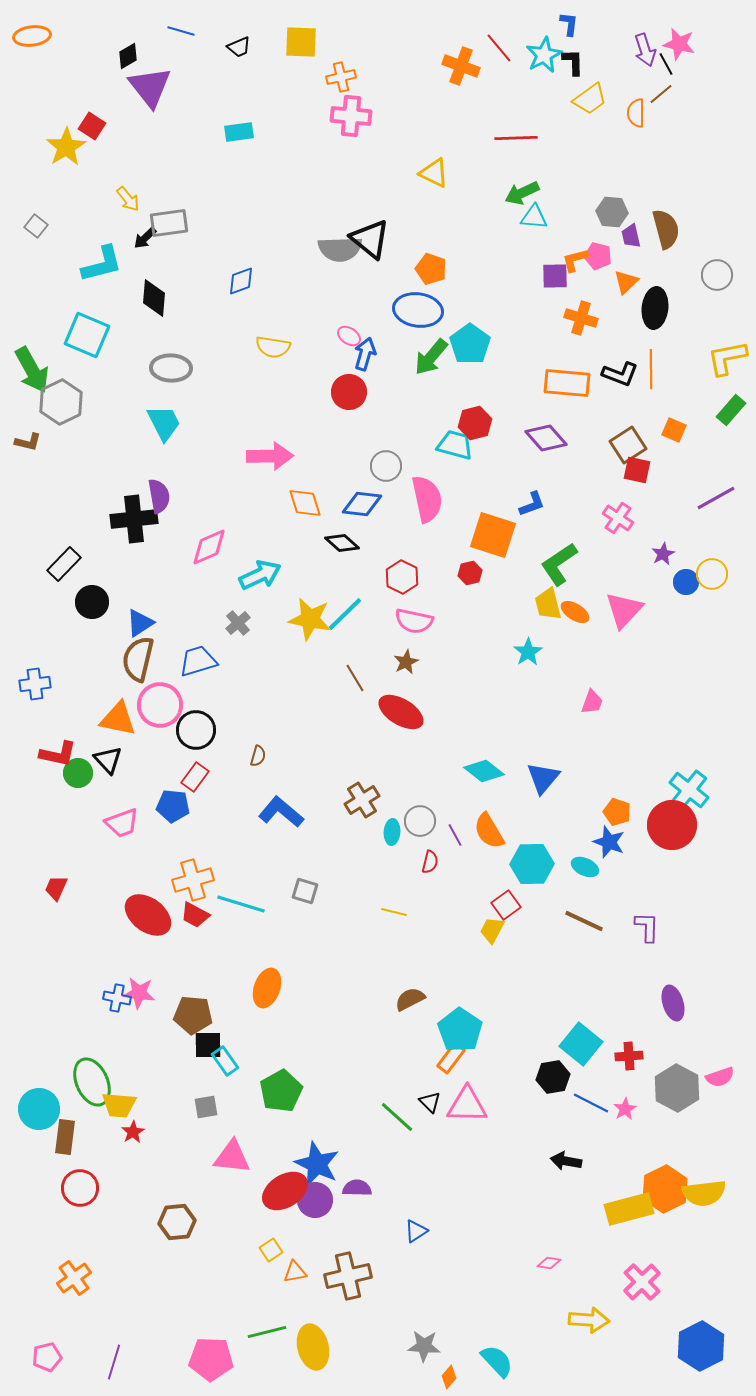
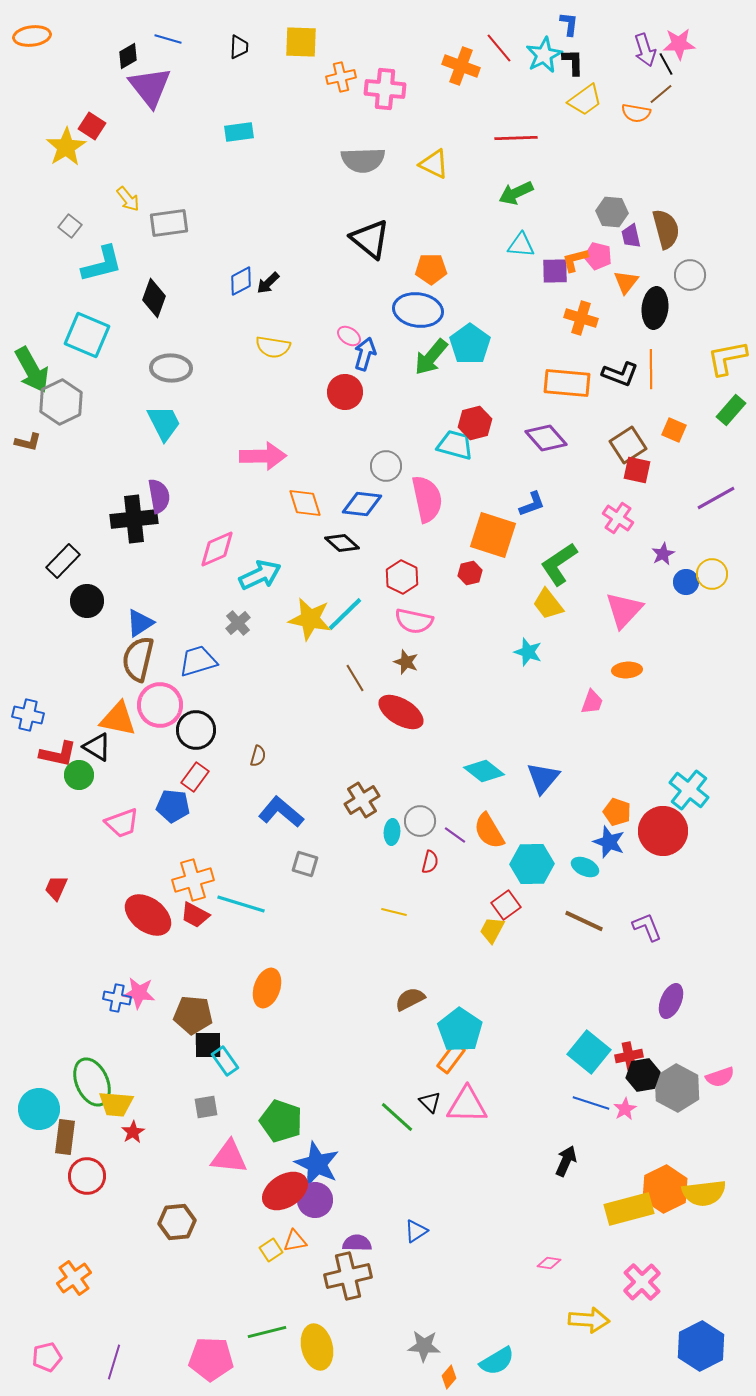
blue line at (181, 31): moved 13 px left, 8 px down
pink star at (679, 44): rotated 16 degrees counterclockwise
black trapezoid at (239, 47): rotated 65 degrees counterclockwise
yellow trapezoid at (590, 99): moved 5 px left, 1 px down
orange semicircle at (636, 113): rotated 80 degrees counterclockwise
pink cross at (351, 116): moved 34 px right, 27 px up
yellow triangle at (434, 173): moved 9 px up
green arrow at (522, 193): moved 6 px left
cyan triangle at (534, 217): moved 13 px left, 28 px down
gray square at (36, 226): moved 34 px right
black arrow at (145, 238): moved 123 px right, 45 px down
gray semicircle at (340, 249): moved 23 px right, 89 px up
orange pentagon at (431, 269): rotated 20 degrees counterclockwise
gray circle at (717, 275): moved 27 px left
purple square at (555, 276): moved 5 px up
blue diamond at (241, 281): rotated 8 degrees counterclockwise
orange triangle at (626, 282): rotated 8 degrees counterclockwise
black diamond at (154, 298): rotated 15 degrees clockwise
red circle at (349, 392): moved 4 px left
pink arrow at (270, 456): moved 7 px left
pink diamond at (209, 547): moved 8 px right, 2 px down
black rectangle at (64, 564): moved 1 px left, 3 px up
black circle at (92, 602): moved 5 px left, 1 px up
yellow trapezoid at (548, 604): rotated 24 degrees counterclockwise
orange ellipse at (575, 612): moved 52 px right, 58 px down; rotated 36 degrees counterclockwise
cyan star at (528, 652): rotated 20 degrees counterclockwise
brown star at (406, 662): rotated 25 degrees counterclockwise
blue cross at (35, 684): moved 7 px left, 31 px down; rotated 20 degrees clockwise
black triangle at (108, 760): moved 11 px left, 13 px up; rotated 16 degrees counterclockwise
green circle at (78, 773): moved 1 px right, 2 px down
red circle at (672, 825): moved 9 px left, 6 px down
purple line at (455, 835): rotated 25 degrees counterclockwise
gray square at (305, 891): moved 27 px up
purple L-shape at (647, 927): rotated 24 degrees counterclockwise
purple ellipse at (673, 1003): moved 2 px left, 2 px up; rotated 40 degrees clockwise
cyan square at (581, 1044): moved 8 px right, 8 px down
red cross at (629, 1056): rotated 8 degrees counterclockwise
black hexagon at (553, 1077): moved 90 px right, 2 px up
green pentagon at (281, 1091): moved 30 px down; rotated 24 degrees counterclockwise
blue line at (591, 1103): rotated 9 degrees counterclockwise
yellow trapezoid at (119, 1105): moved 3 px left, 1 px up
pink triangle at (232, 1157): moved 3 px left
black arrow at (566, 1161): rotated 104 degrees clockwise
red circle at (80, 1188): moved 7 px right, 12 px up
purple semicircle at (357, 1188): moved 55 px down
orange triangle at (295, 1272): moved 31 px up
yellow ellipse at (313, 1347): moved 4 px right
cyan semicircle at (497, 1361): rotated 102 degrees clockwise
